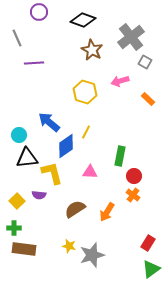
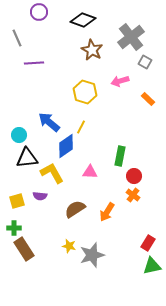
yellow line: moved 5 px left, 5 px up
yellow L-shape: rotated 15 degrees counterclockwise
purple semicircle: moved 1 px right, 1 px down
yellow square: rotated 28 degrees clockwise
brown rectangle: rotated 50 degrees clockwise
green triangle: moved 1 px right, 3 px up; rotated 24 degrees clockwise
